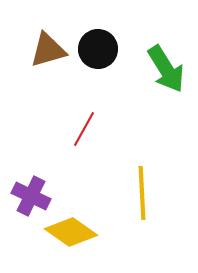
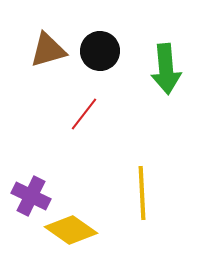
black circle: moved 2 px right, 2 px down
green arrow: rotated 27 degrees clockwise
red line: moved 15 px up; rotated 9 degrees clockwise
yellow diamond: moved 2 px up
